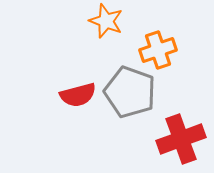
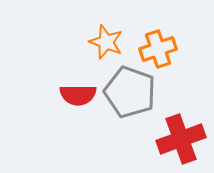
orange star: moved 21 px down
orange cross: moved 1 px up
red semicircle: rotated 15 degrees clockwise
